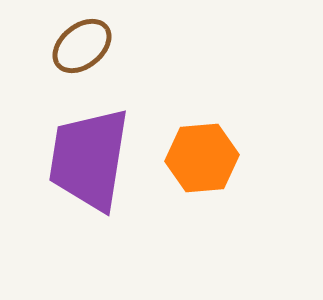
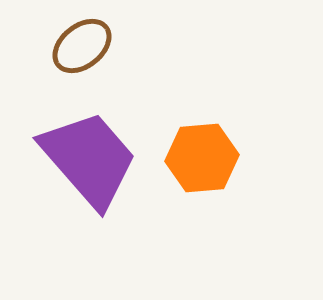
purple trapezoid: rotated 130 degrees clockwise
